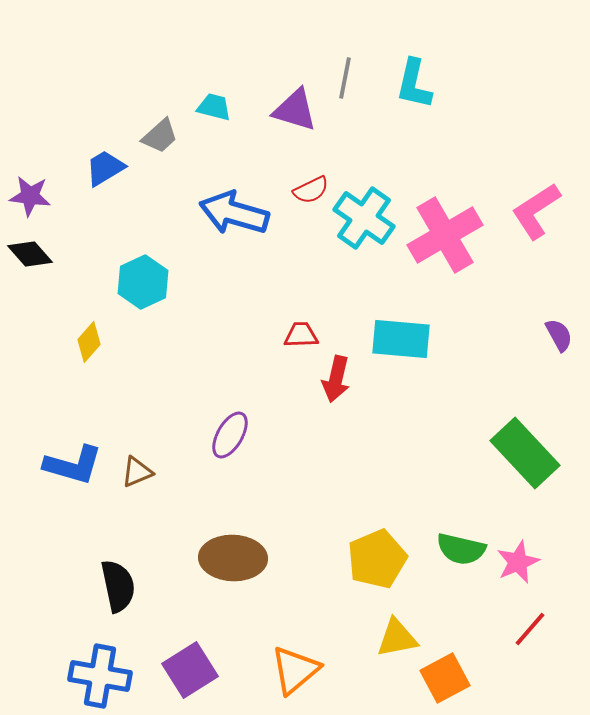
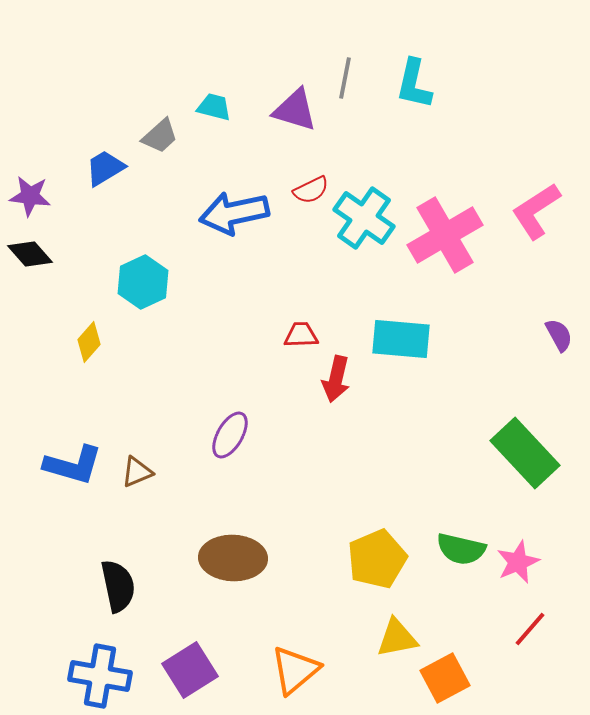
blue arrow: rotated 28 degrees counterclockwise
